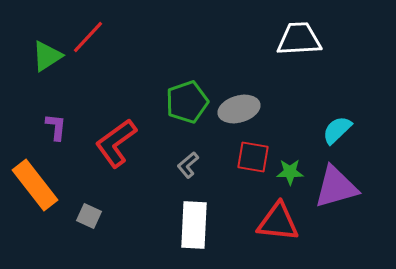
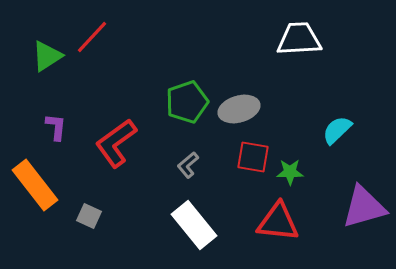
red line: moved 4 px right
purple triangle: moved 28 px right, 20 px down
white rectangle: rotated 42 degrees counterclockwise
